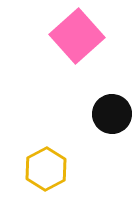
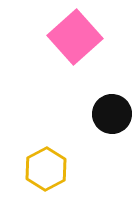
pink square: moved 2 px left, 1 px down
